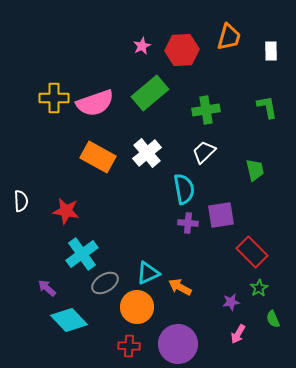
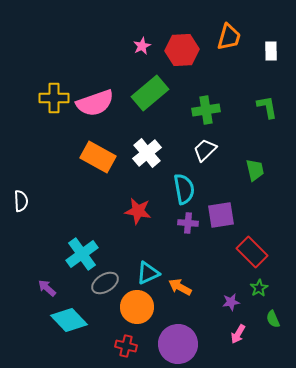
white trapezoid: moved 1 px right, 2 px up
red star: moved 72 px right
red cross: moved 3 px left; rotated 10 degrees clockwise
